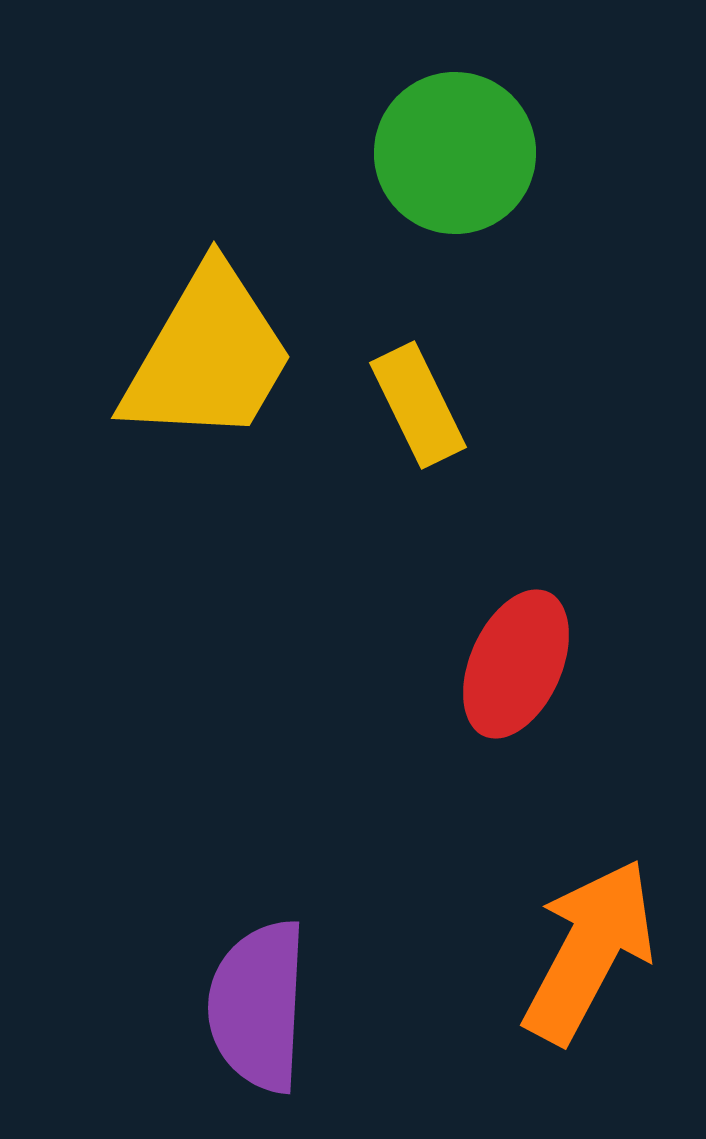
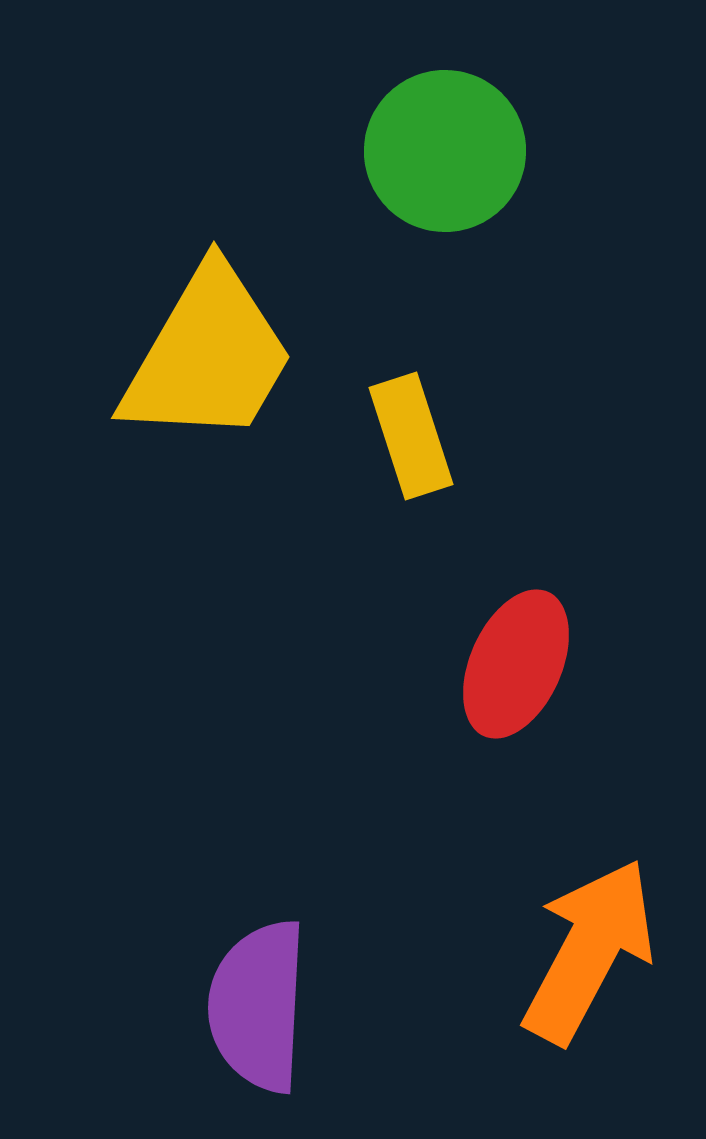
green circle: moved 10 px left, 2 px up
yellow rectangle: moved 7 px left, 31 px down; rotated 8 degrees clockwise
